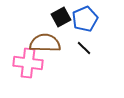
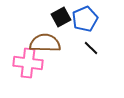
black line: moved 7 px right
